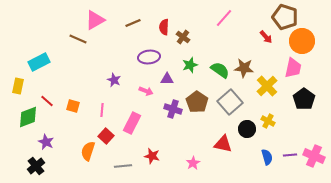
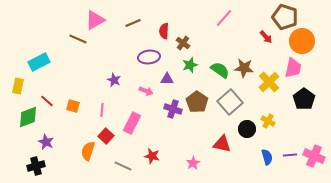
red semicircle at (164, 27): moved 4 px down
brown cross at (183, 37): moved 6 px down
yellow cross at (267, 86): moved 2 px right, 4 px up
red triangle at (223, 144): moved 1 px left
black cross at (36, 166): rotated 24 degrees clockwise
gray line at (123, 166): rotated 30 degrees clockwise
